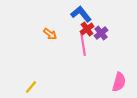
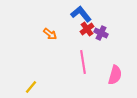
purple cross: rotated 24 degrees counterclockwise
pink line: moved 18 px down
pink semicircle: moved 4 px left, 7 px up
